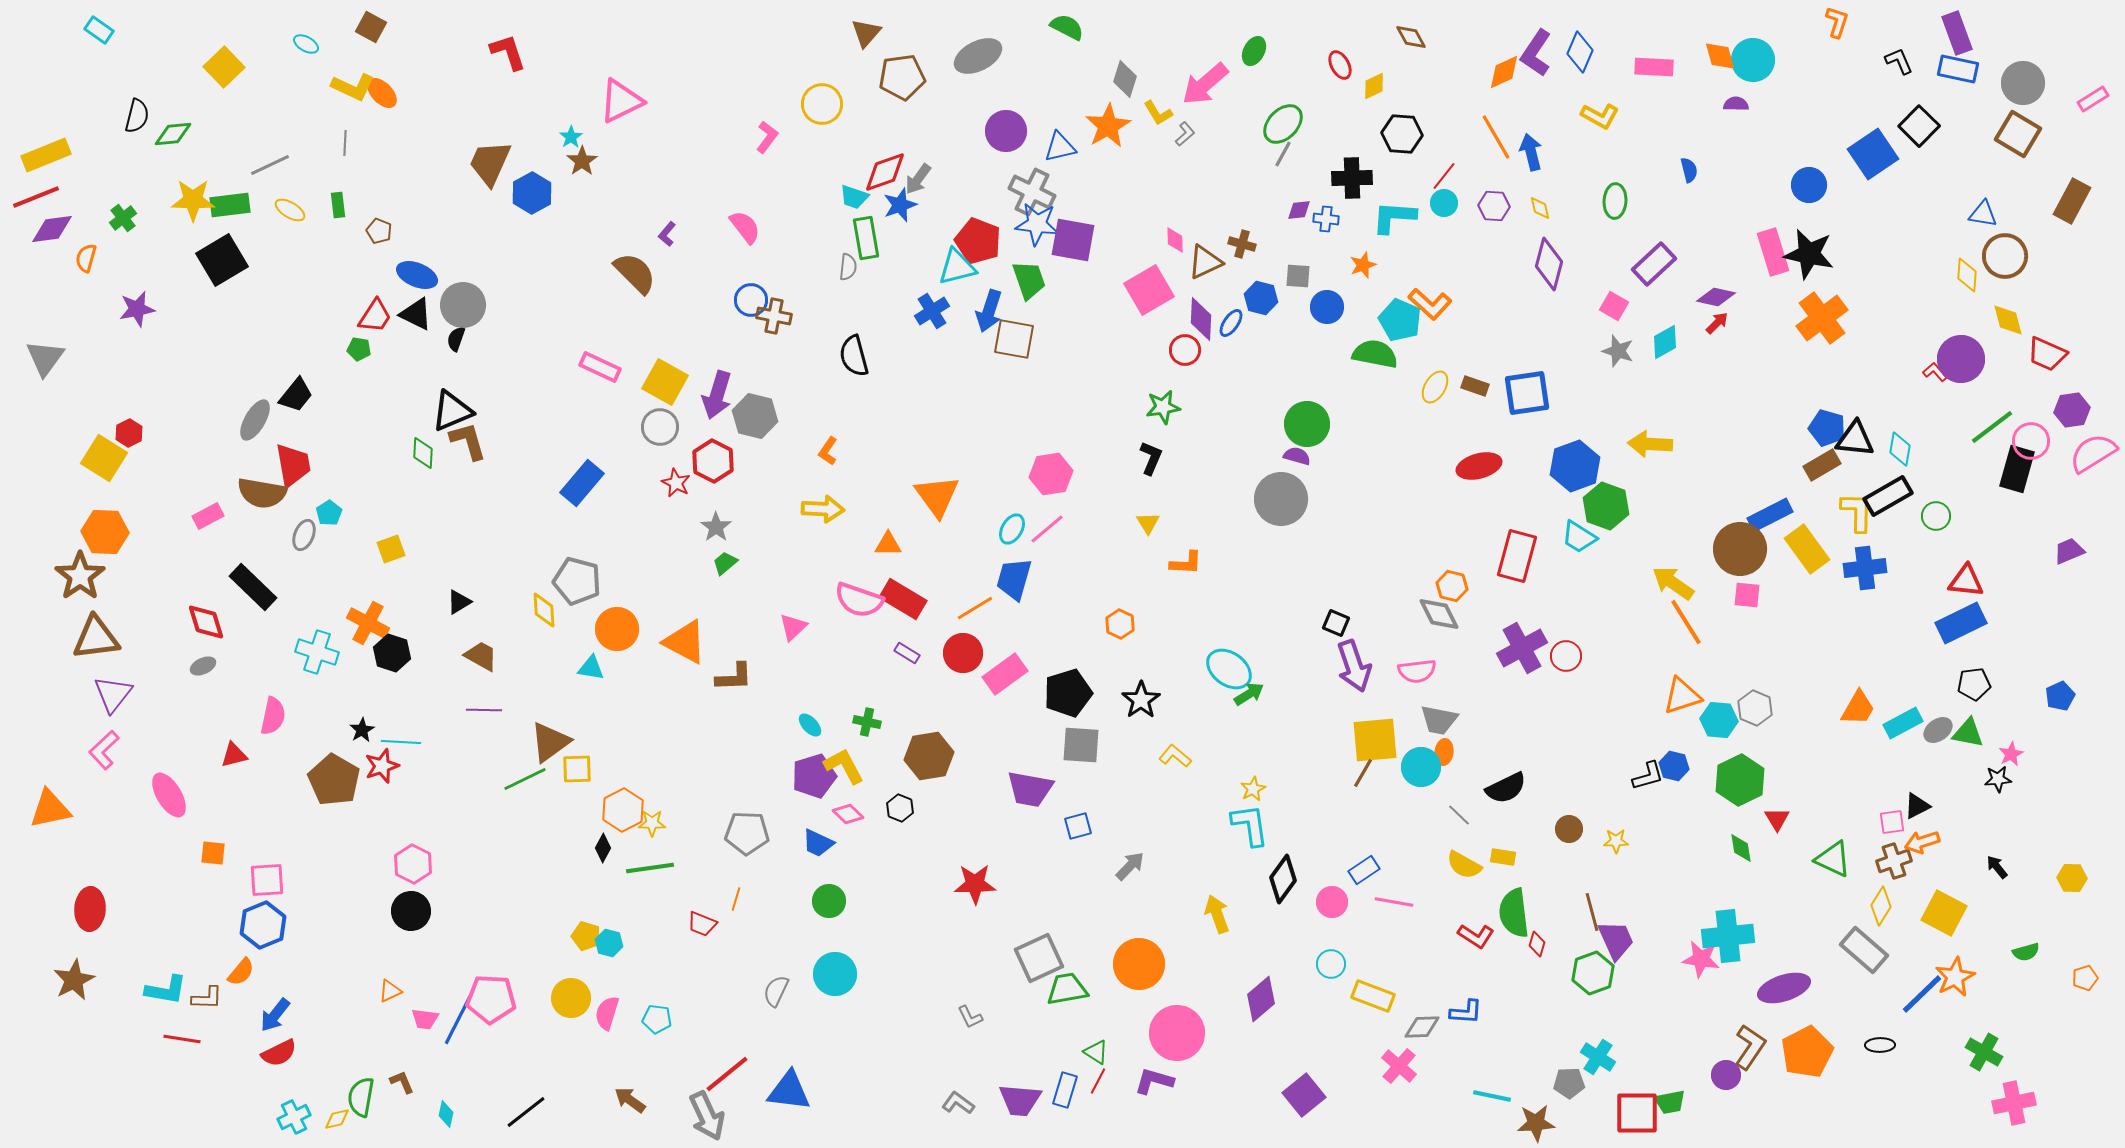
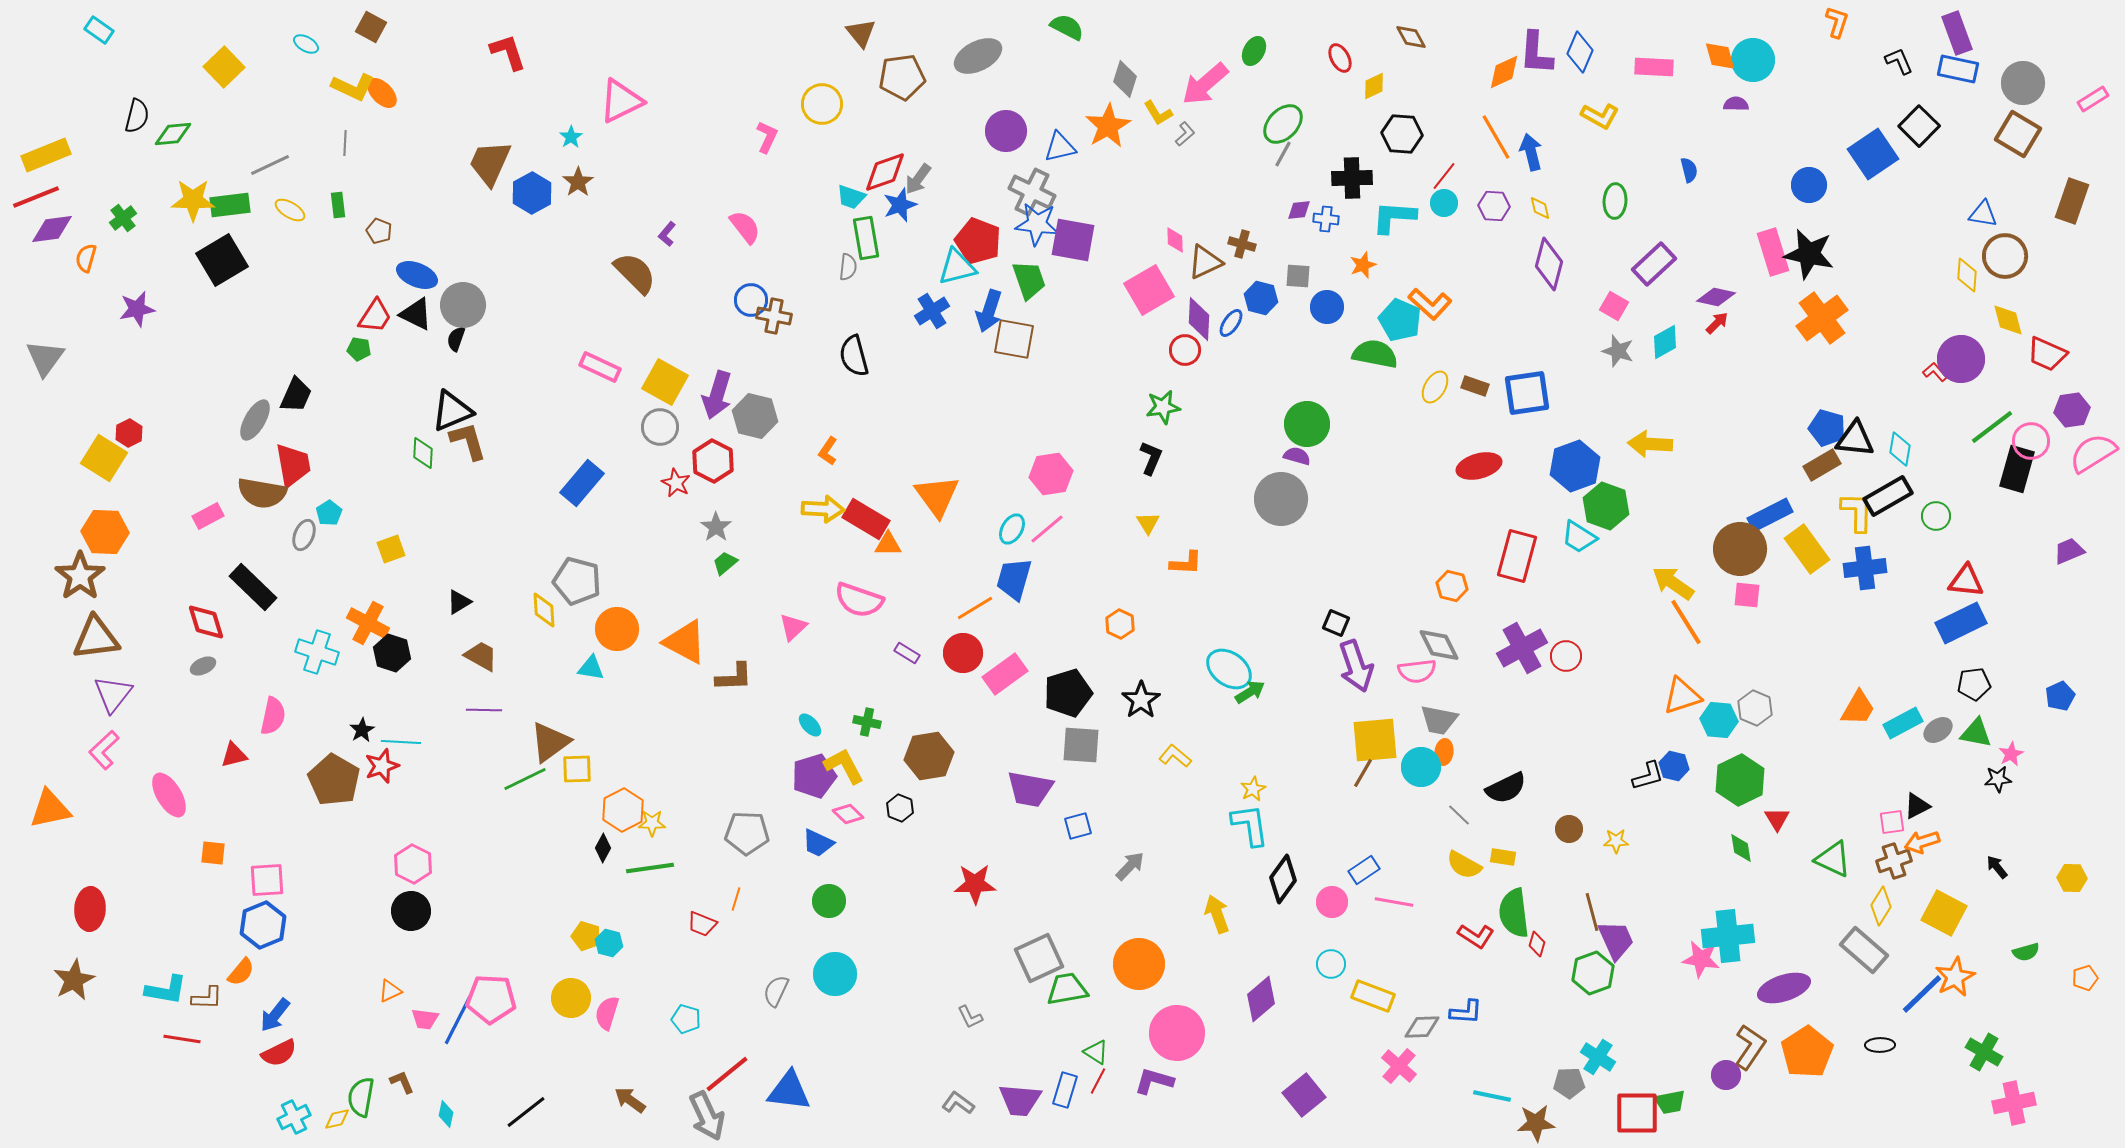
brown triangle at (866, 33): moved 5 px left; rotated 20 degrees counterclockwise
purple L-shape at (1536, 53): rotated 30 degrees counterclockwise
red ellipse at (1340, 65): moved 7 px up
pink L-shape at (767, 137): rotated 12 degrees counterclockwise
brown star at (582, 161): moved 4 px left, 21 px down
cyan trapezoid at (854, 197): moved 3 px left
brown rectangle at (2072, 201): rotated 9 degrees counterclockwise
purple diamond at (1201, 319): moved 2 px left
black trapezoid at (296, 395): rotated 15 degrees counterclockwise
red rectangle at (903, 599): moved 37 px left, 80 px up
gray diamond at (1439, 614): moved 31 px down
purple arrow at (1354, 666): moved 2 px right
green arrow at (1249, 694): moved 1 px right, 2 px up
green triangle at (1968, 733): moved 8 px right
cyan pentagon at (657, 1019): moved 29 px right; rotated 8 degrees clockwise
orange pentagon at (1807, 1052): rotated 6 degrees counterclockwise
